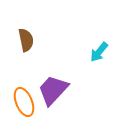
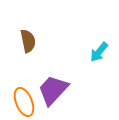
brown semicircle: moved 2 px right, 1 px down
